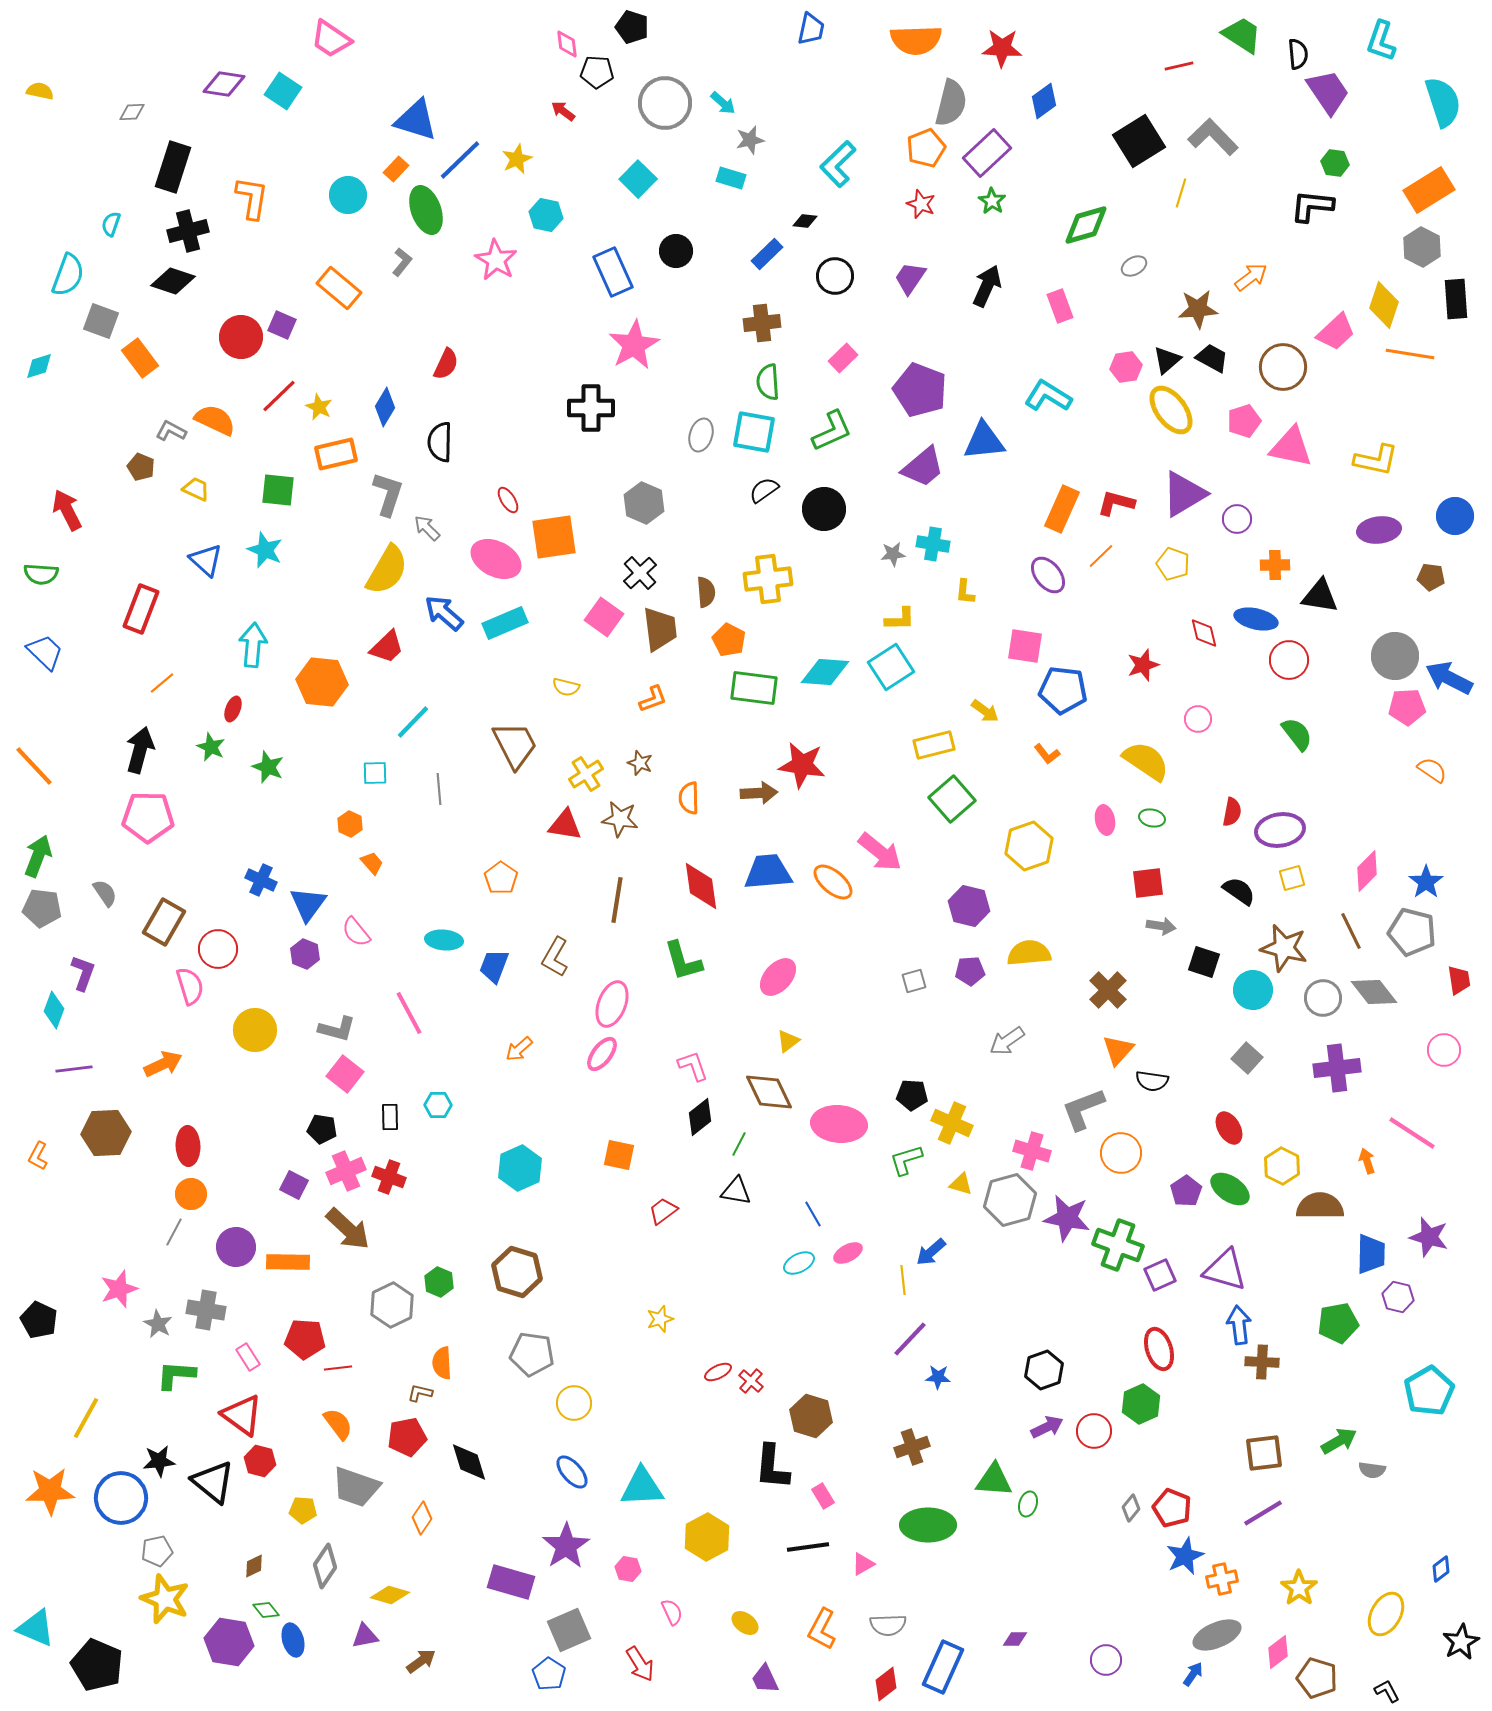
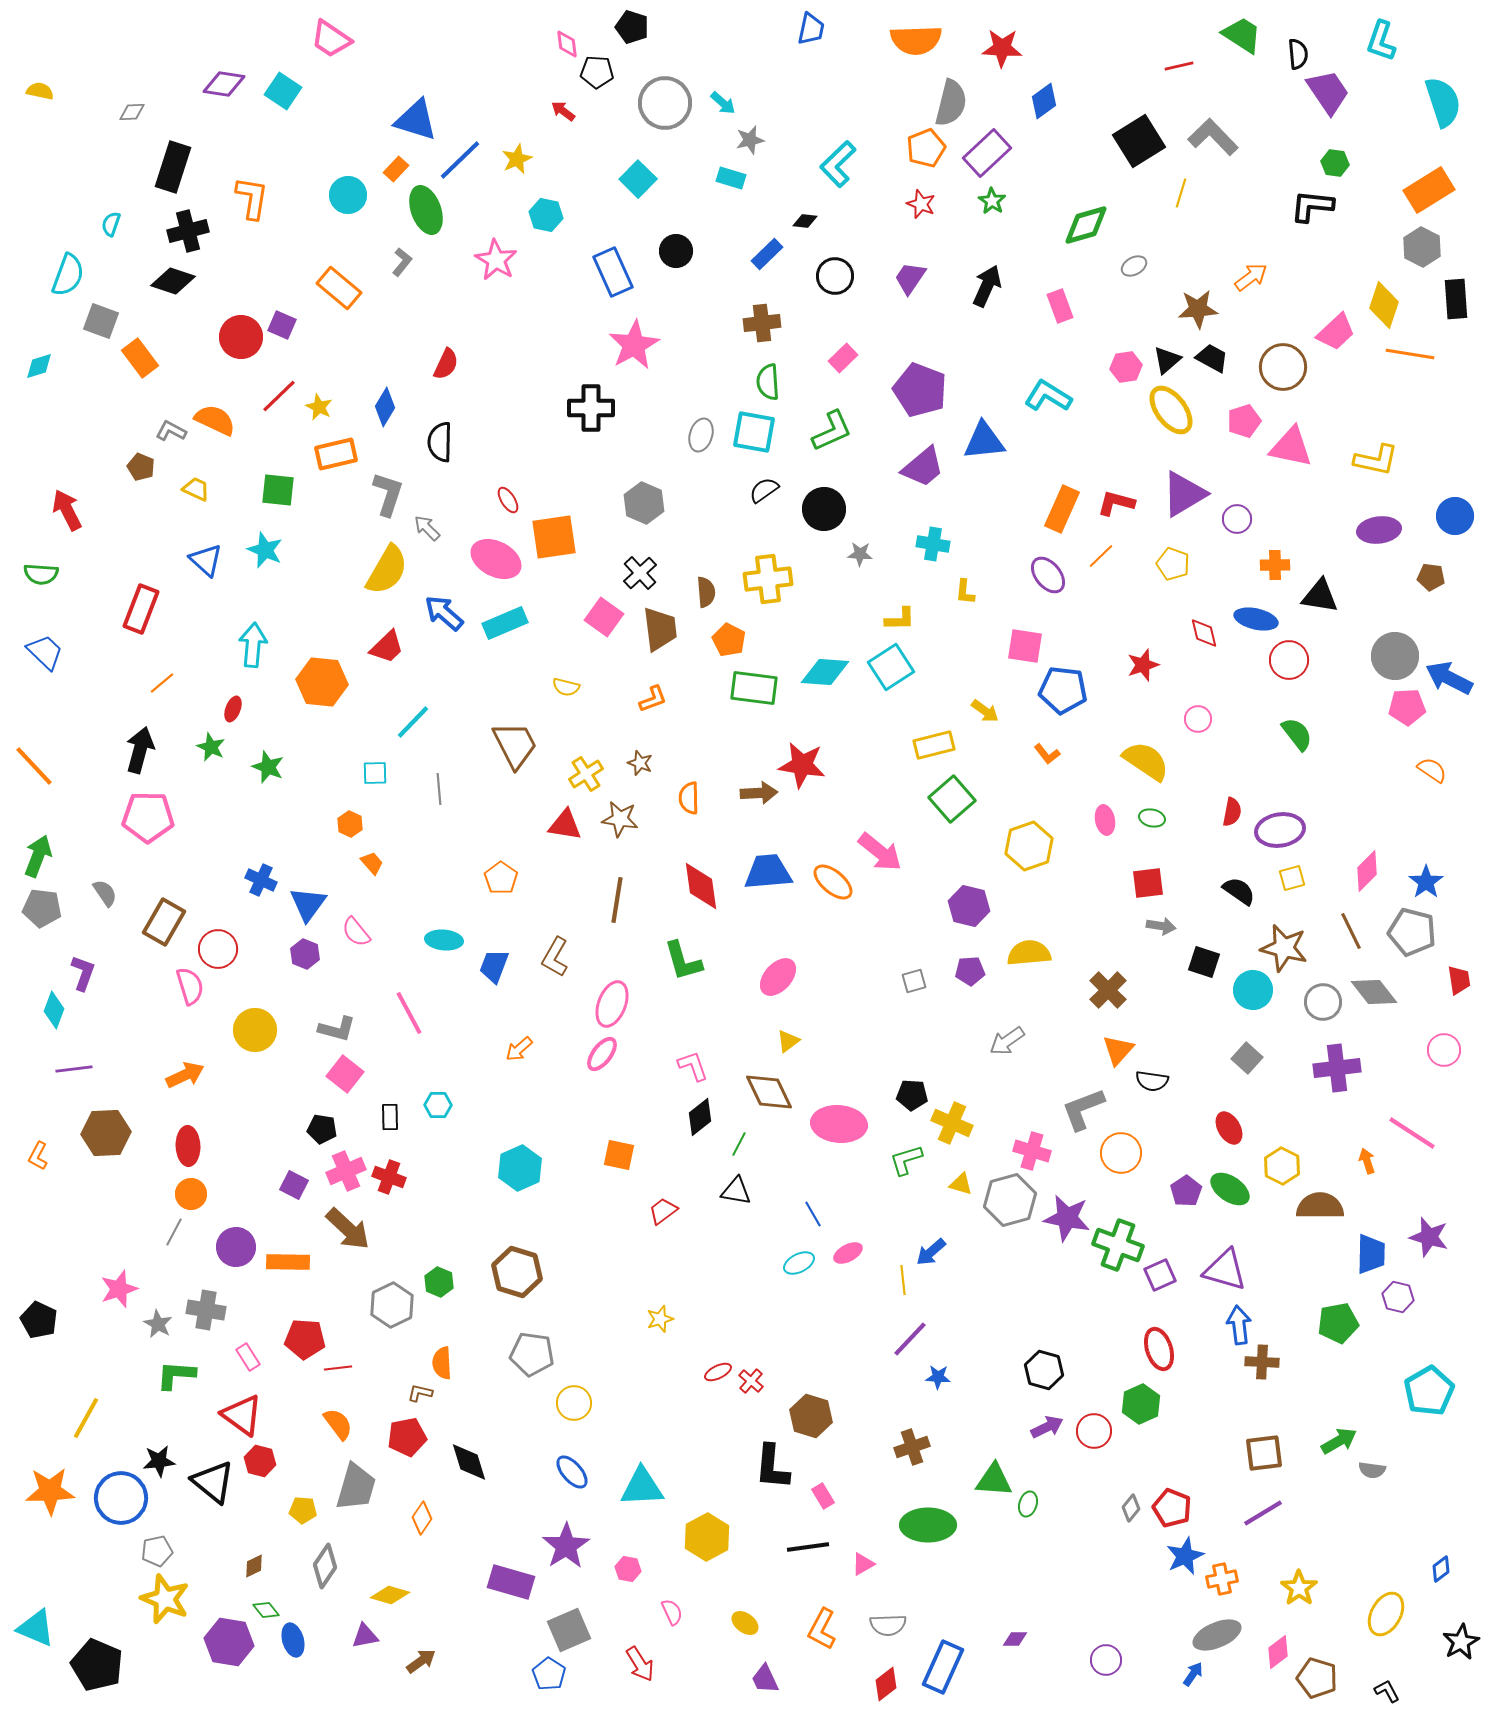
gray star at (893, 554): moved 33 px left; rotated 10 degrees clockwise
gray circle at (1323, 998): moved 4 px down
orange arrow at (163, 1064): moved 22 px right, 11 px down
black hexagon at (1044, 1370): rotated 24 degrees counterclockwise
gray trapezoid at (356, 1487): rotated 93 degrees counterclockwise
